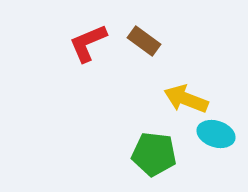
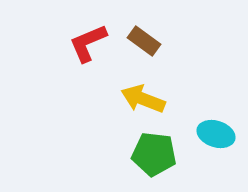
yellow arrow: moved 43 px left
